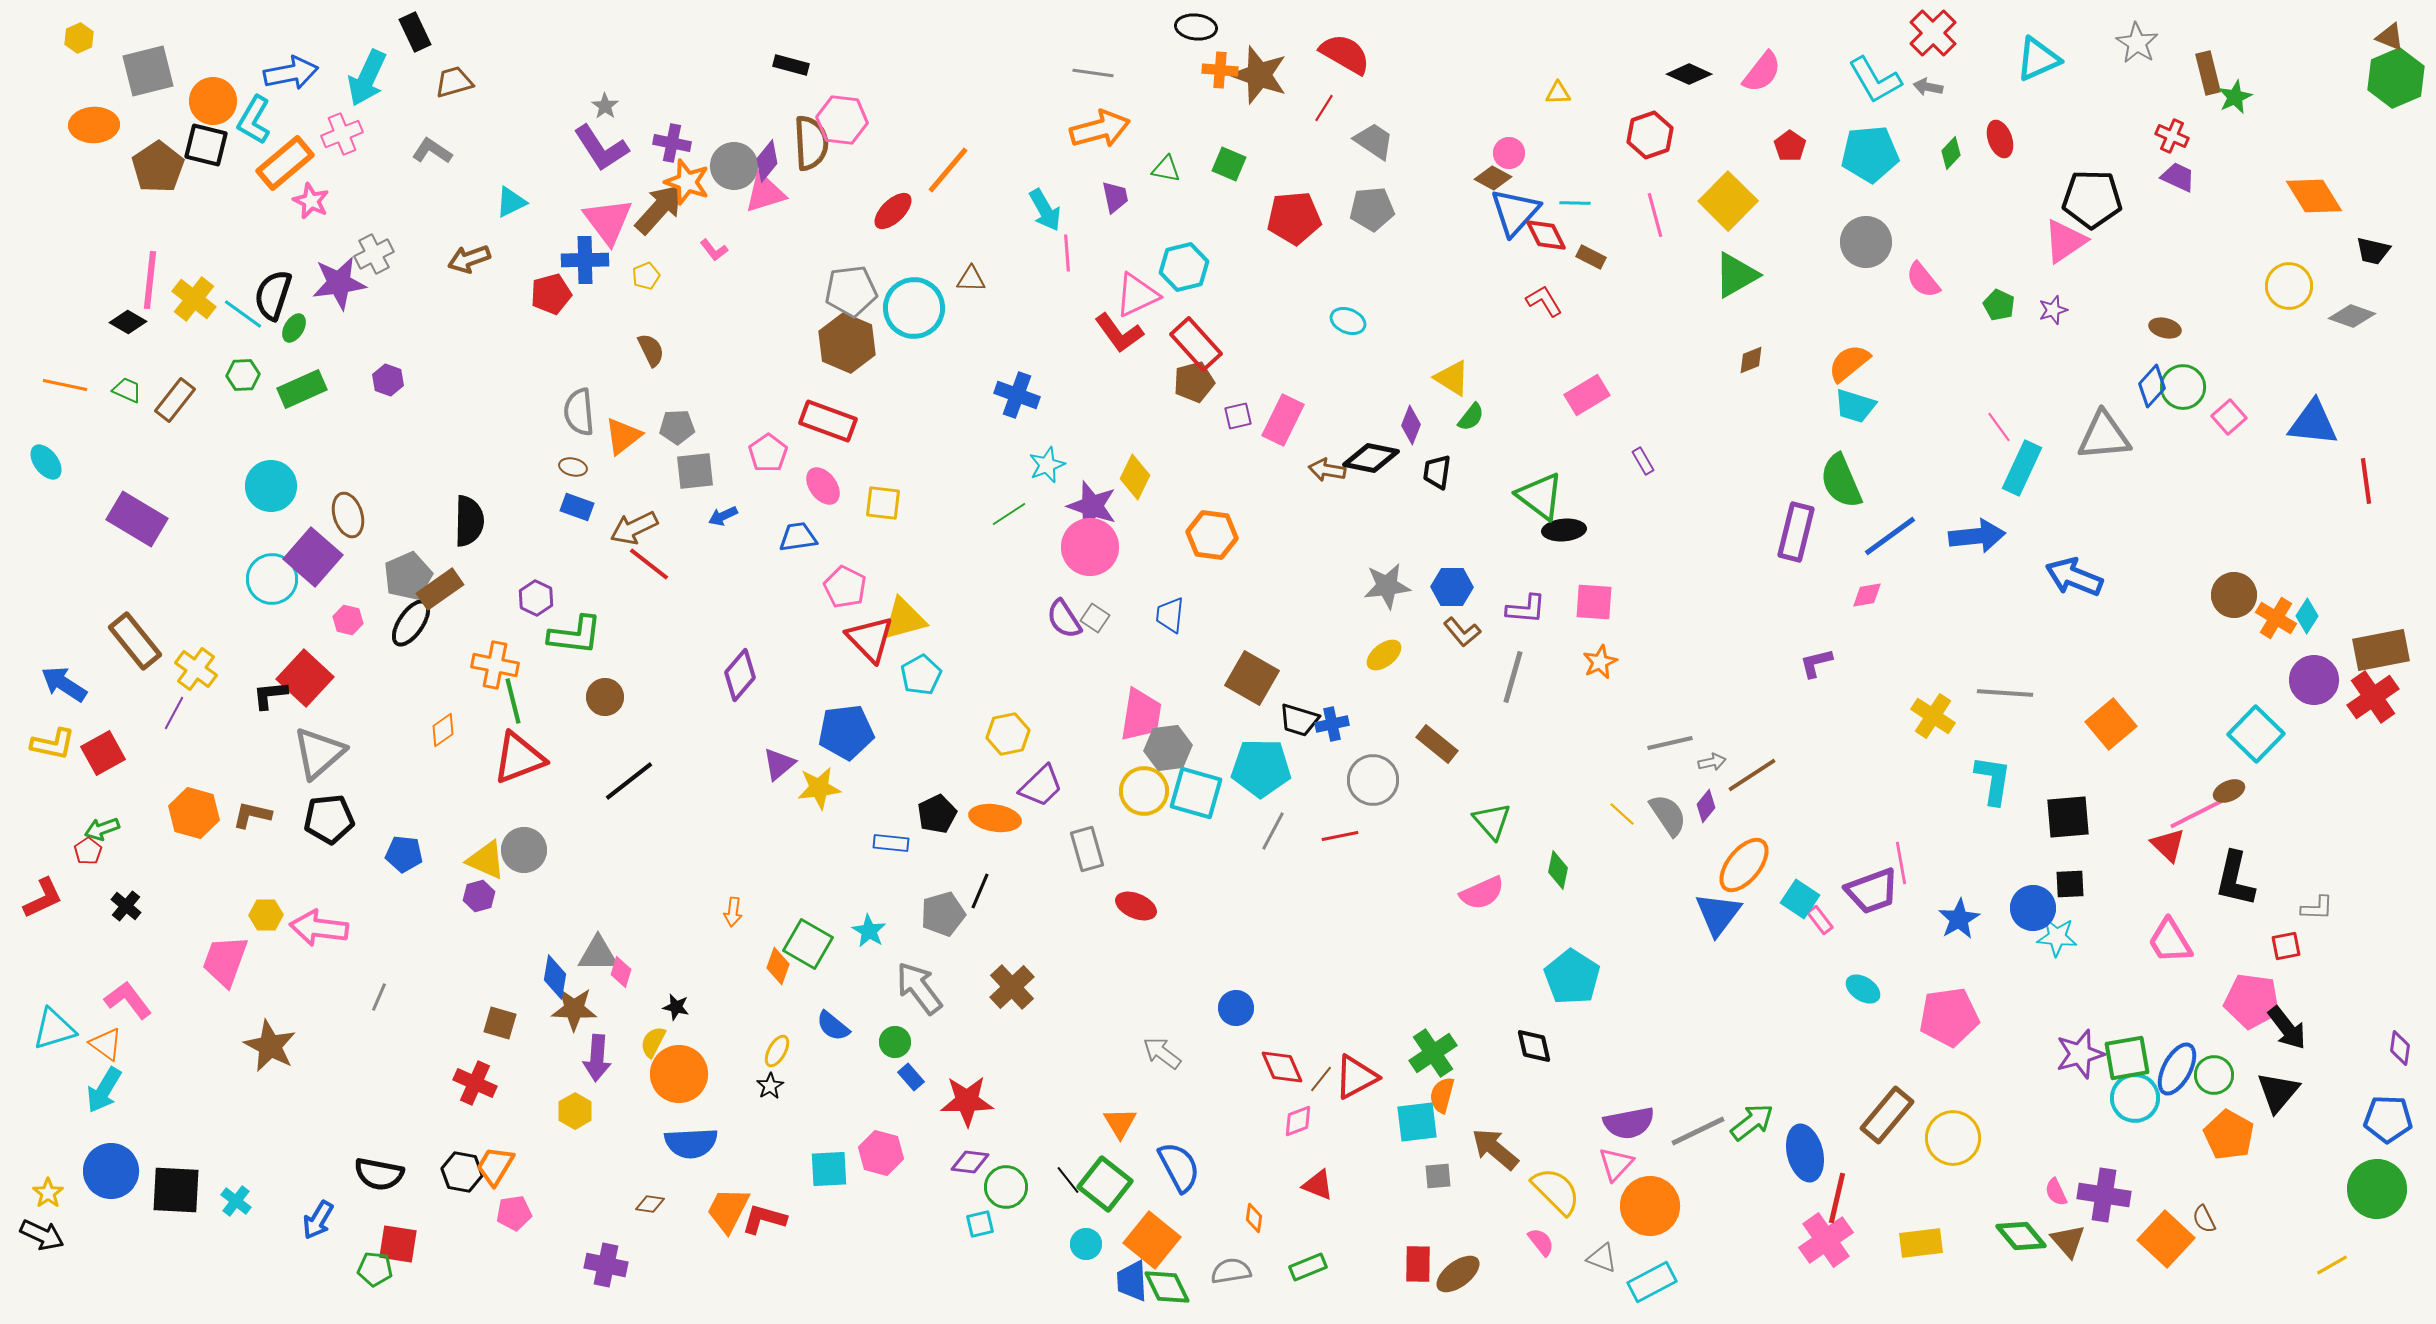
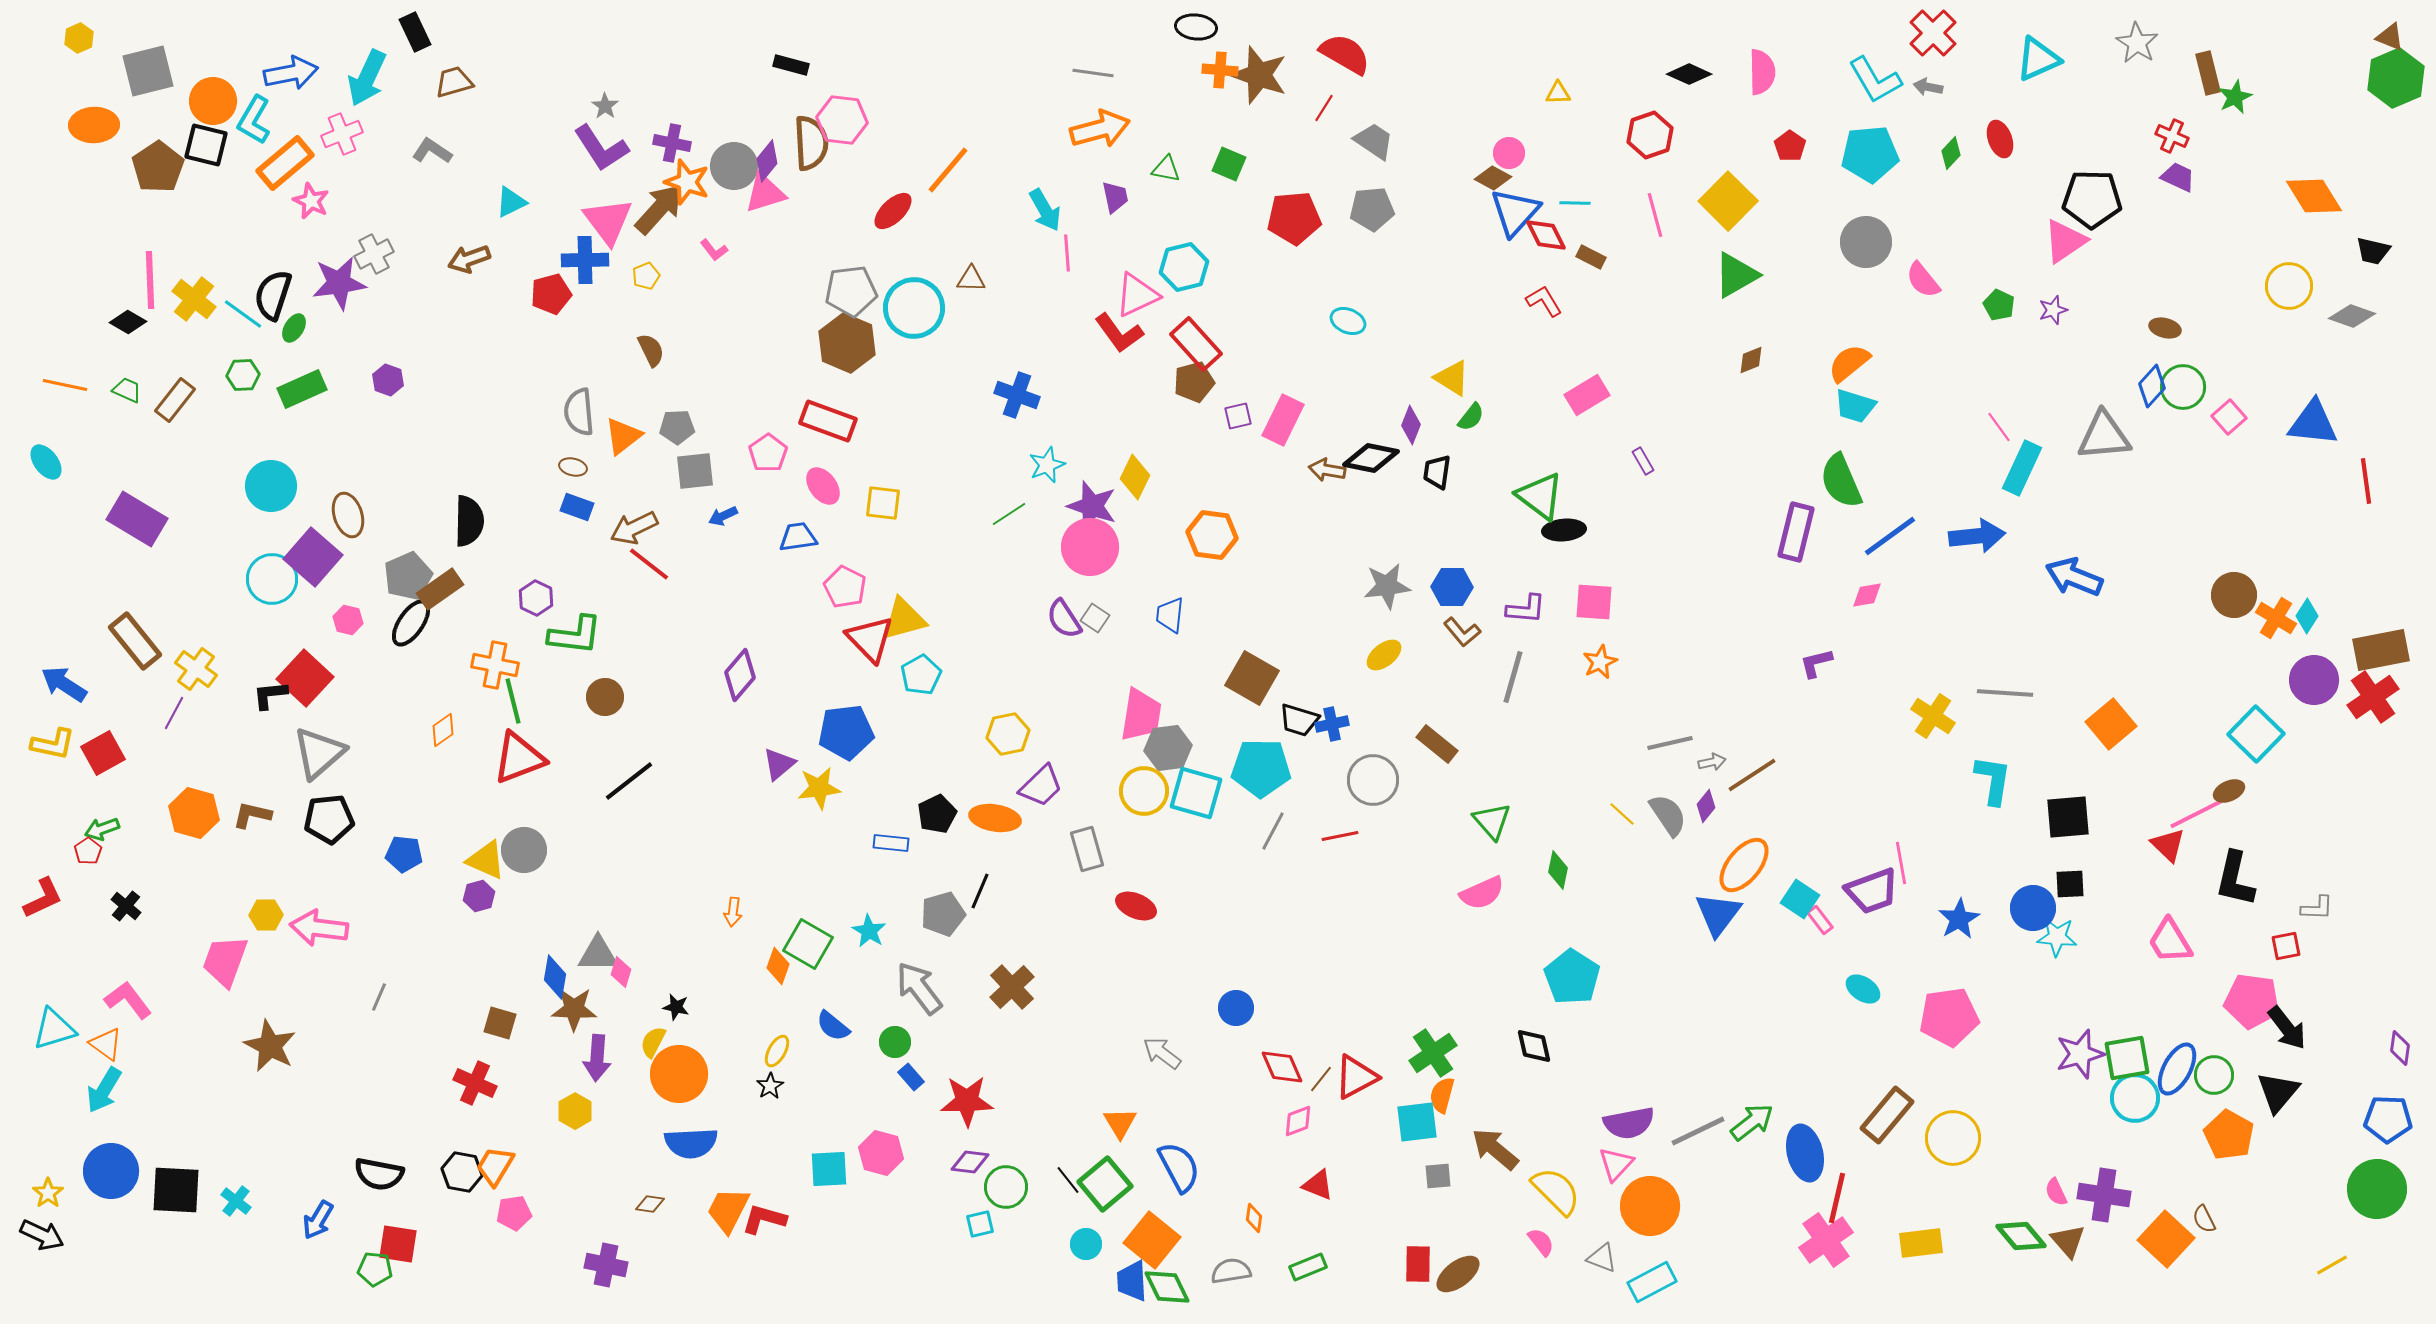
pink semicircle at (1762, 72): rotated 39 degrees counterclockwise
pink line at (150, 280): rotated 8 degrees counterclockwise
green square at (1105, 1184): rotated 12 degrees clockwise
